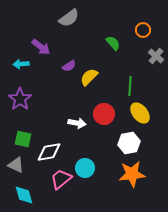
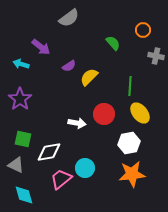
gray cross: rotated 28 degrees counterclockwise
cyan arrow: rotated 21 degrees clockwise
